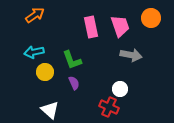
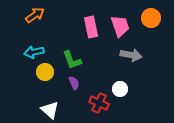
red cross: moved 10 px left, 4 px up
